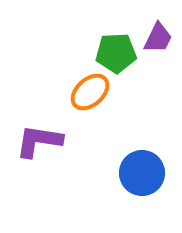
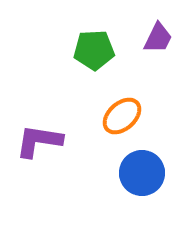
green pentagon: moved 22 px left, 3 px up
orange ellipse: moved 32 px right, 24 px down
